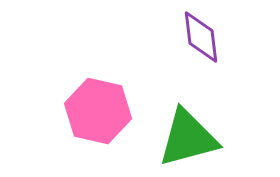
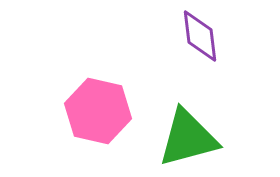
purple diamond: moved 1 px left, 1 px up
